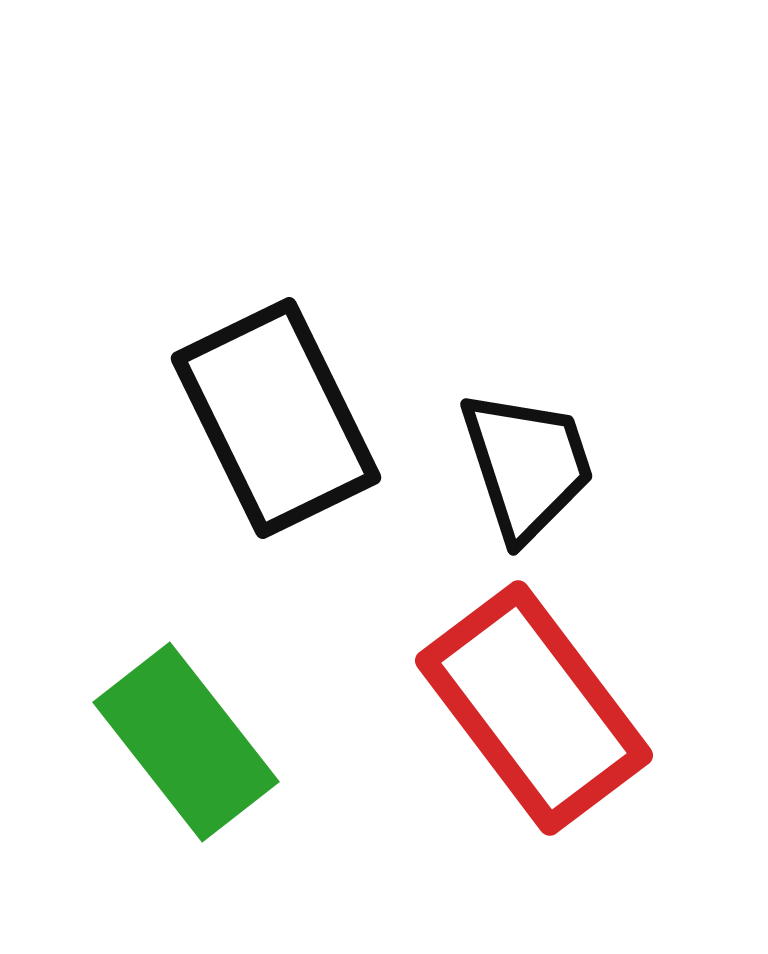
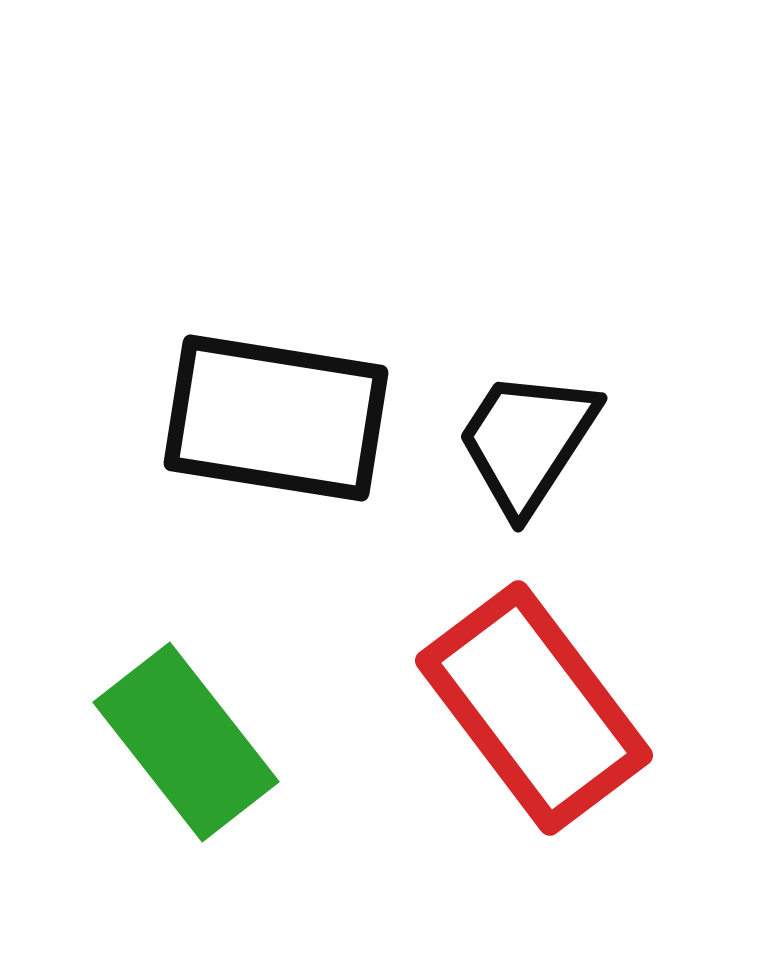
black rectangle: rotated 55 degrees counterclockwise
black trapezoid: moved 24 px up; rotated 129 degrees counterclockwise
